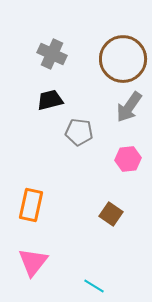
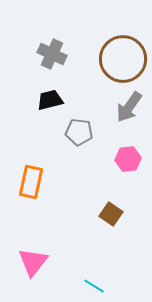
orange rectangle: moved 23 px up
